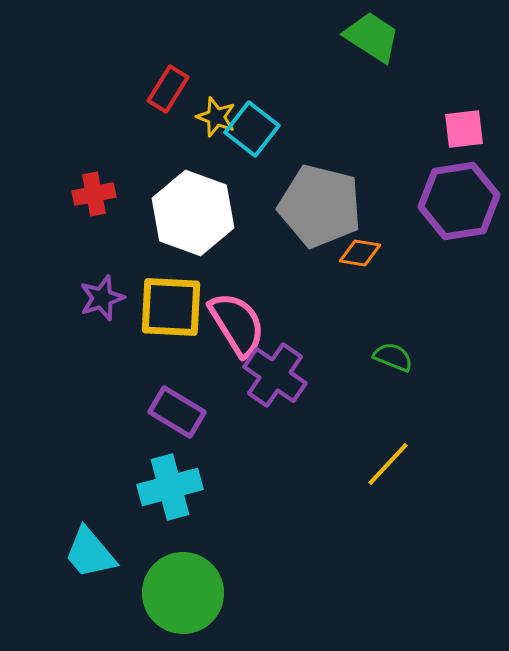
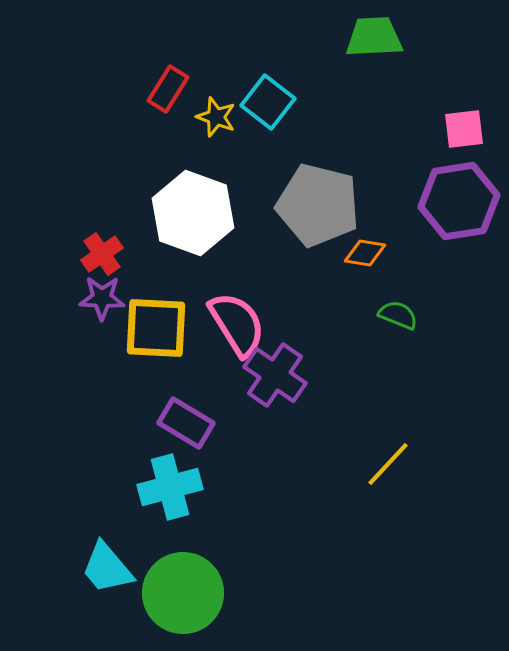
green trapezoid: moved 2 px right; rotated 36 degrees counterclockwise
cyan square: moved 16 px right, 27 px up
red cross: moved 8 px right, 60 px down; rotated 24 degrees counterclockwise
gray pentagon: moved 2 px left, 1 px up
orange diamond: moved 5 px right
purple star: rotated 21 degrees clockwise
yellow square: moved 15 px left, 21 px down
green semicircle: moved 5 px right, 42 px up
purple rectangle: moved 9 px right, 11 px down
cyan trapezoid: moved 17 px right, 15 px down
